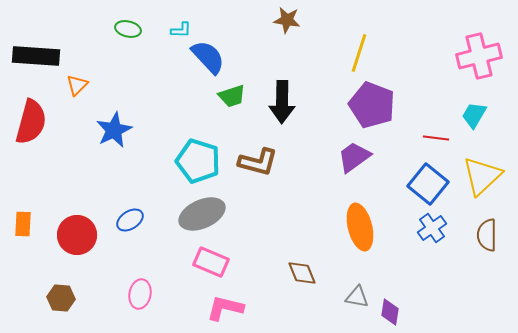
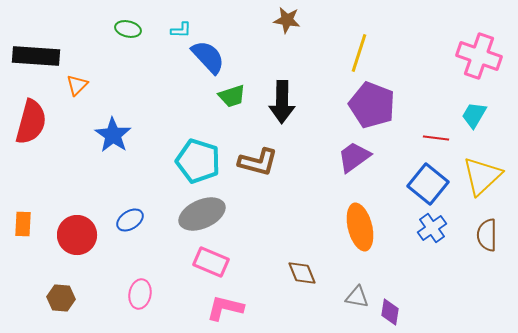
pink cross: rotated 33 degrees clockwise
blue star: moved 1 px left, 5 px down; rotated 12 degrees counterclockwise
